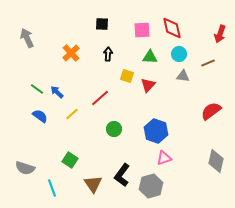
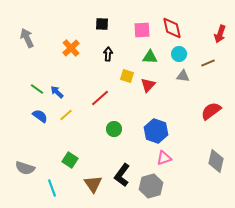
orange cross: moved 5 px up
yellow line: moved 6 px left, 1 px down
